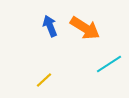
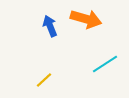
orange arrow: moved 1 px right, 9 px up; rotated 16 degrees counterclockwise
cyan line: moved 4 px left
